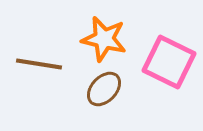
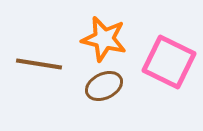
brown ellipse: moved 3 px up; rotated 21 degrees clockwise
